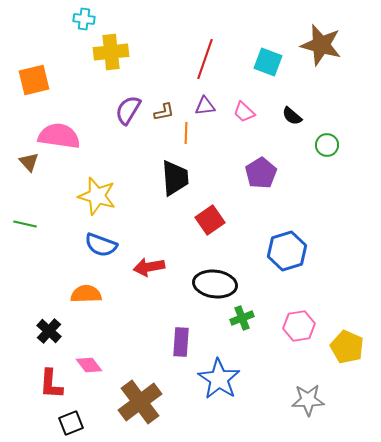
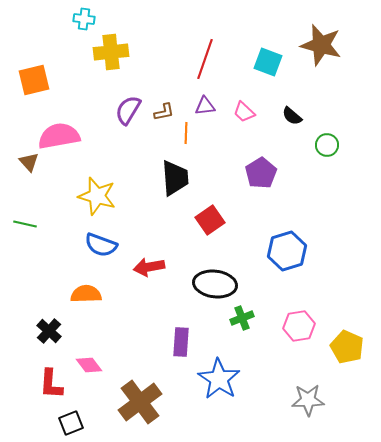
pink semicircle: rotated 18 degrees counterclockwise
